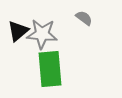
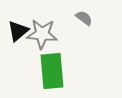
green rectangle: moved 2 px right, 2 px down
